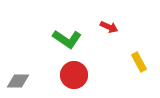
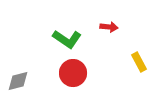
red arrow: rotated 18 degrees counterclockwise
red circle: moved 1 px left, 2 px up
gray diamond: rotated 15 degrees counterclockwise
